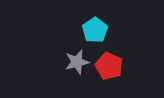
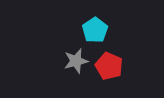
gray star: moved 1 px left, 1 px up
